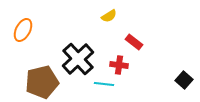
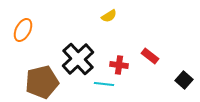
red rectangle: moved 16 px right, 14 px down
